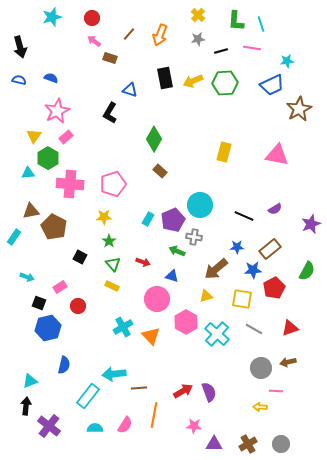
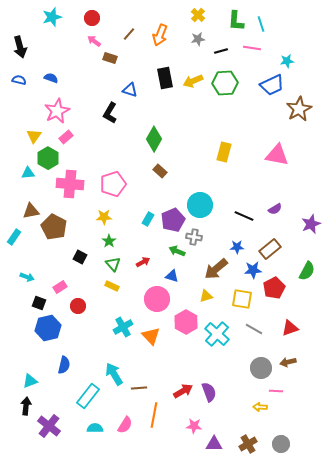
red arrow at (143, 262): rotated 48 degrees counterclockwise
cyan arrow at (114, 374): rotated 65 degrees clockwise
